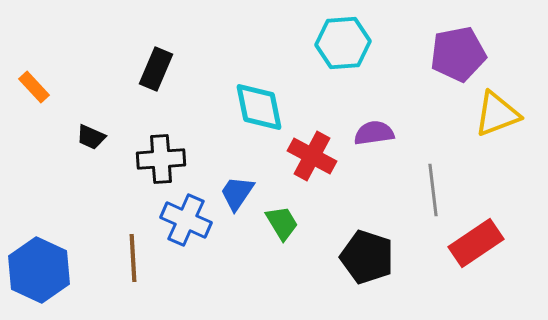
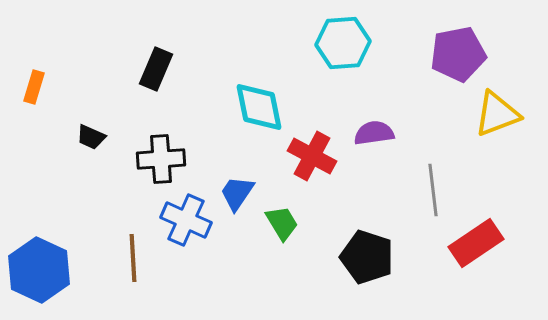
orange rectangle: rotated 60 degrees clockwise
